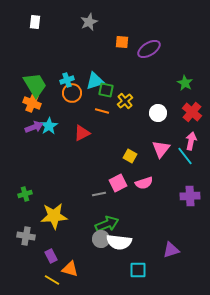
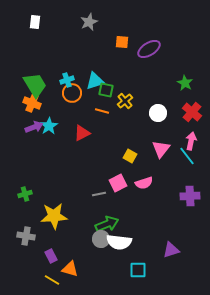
cyan line: moved 2 px right
